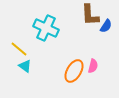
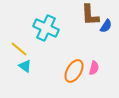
pink semicircle: moved 1 px right, 2 px down
